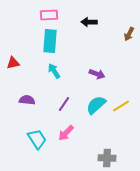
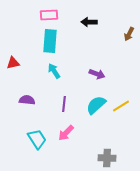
purple line: rotated 28 degrees counterclockwise
